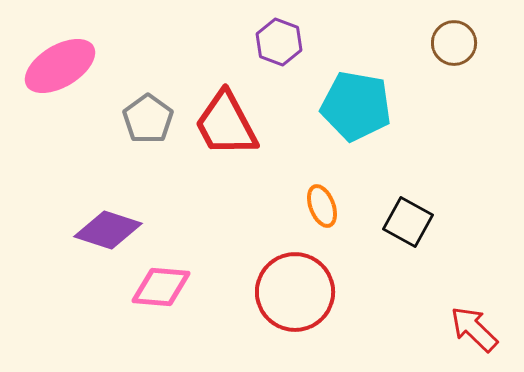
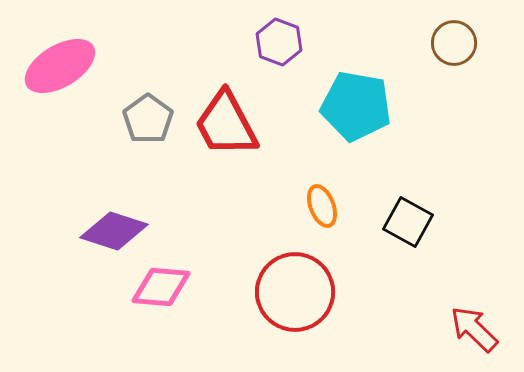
purple diamond: moved 6 px right, 1 px down
